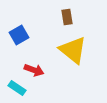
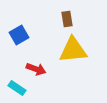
brown rectangle: moved 2 px down
yellow triangle: rotated 44 degrees counterclockwise
red arrow: moved 2 px right, 1 px up
